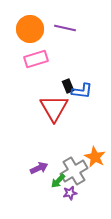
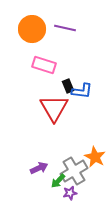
orange circle: moved 2 px right
pink rectangle: moved 8 px right, 6 px down; rotated 35 degrees clockwise
